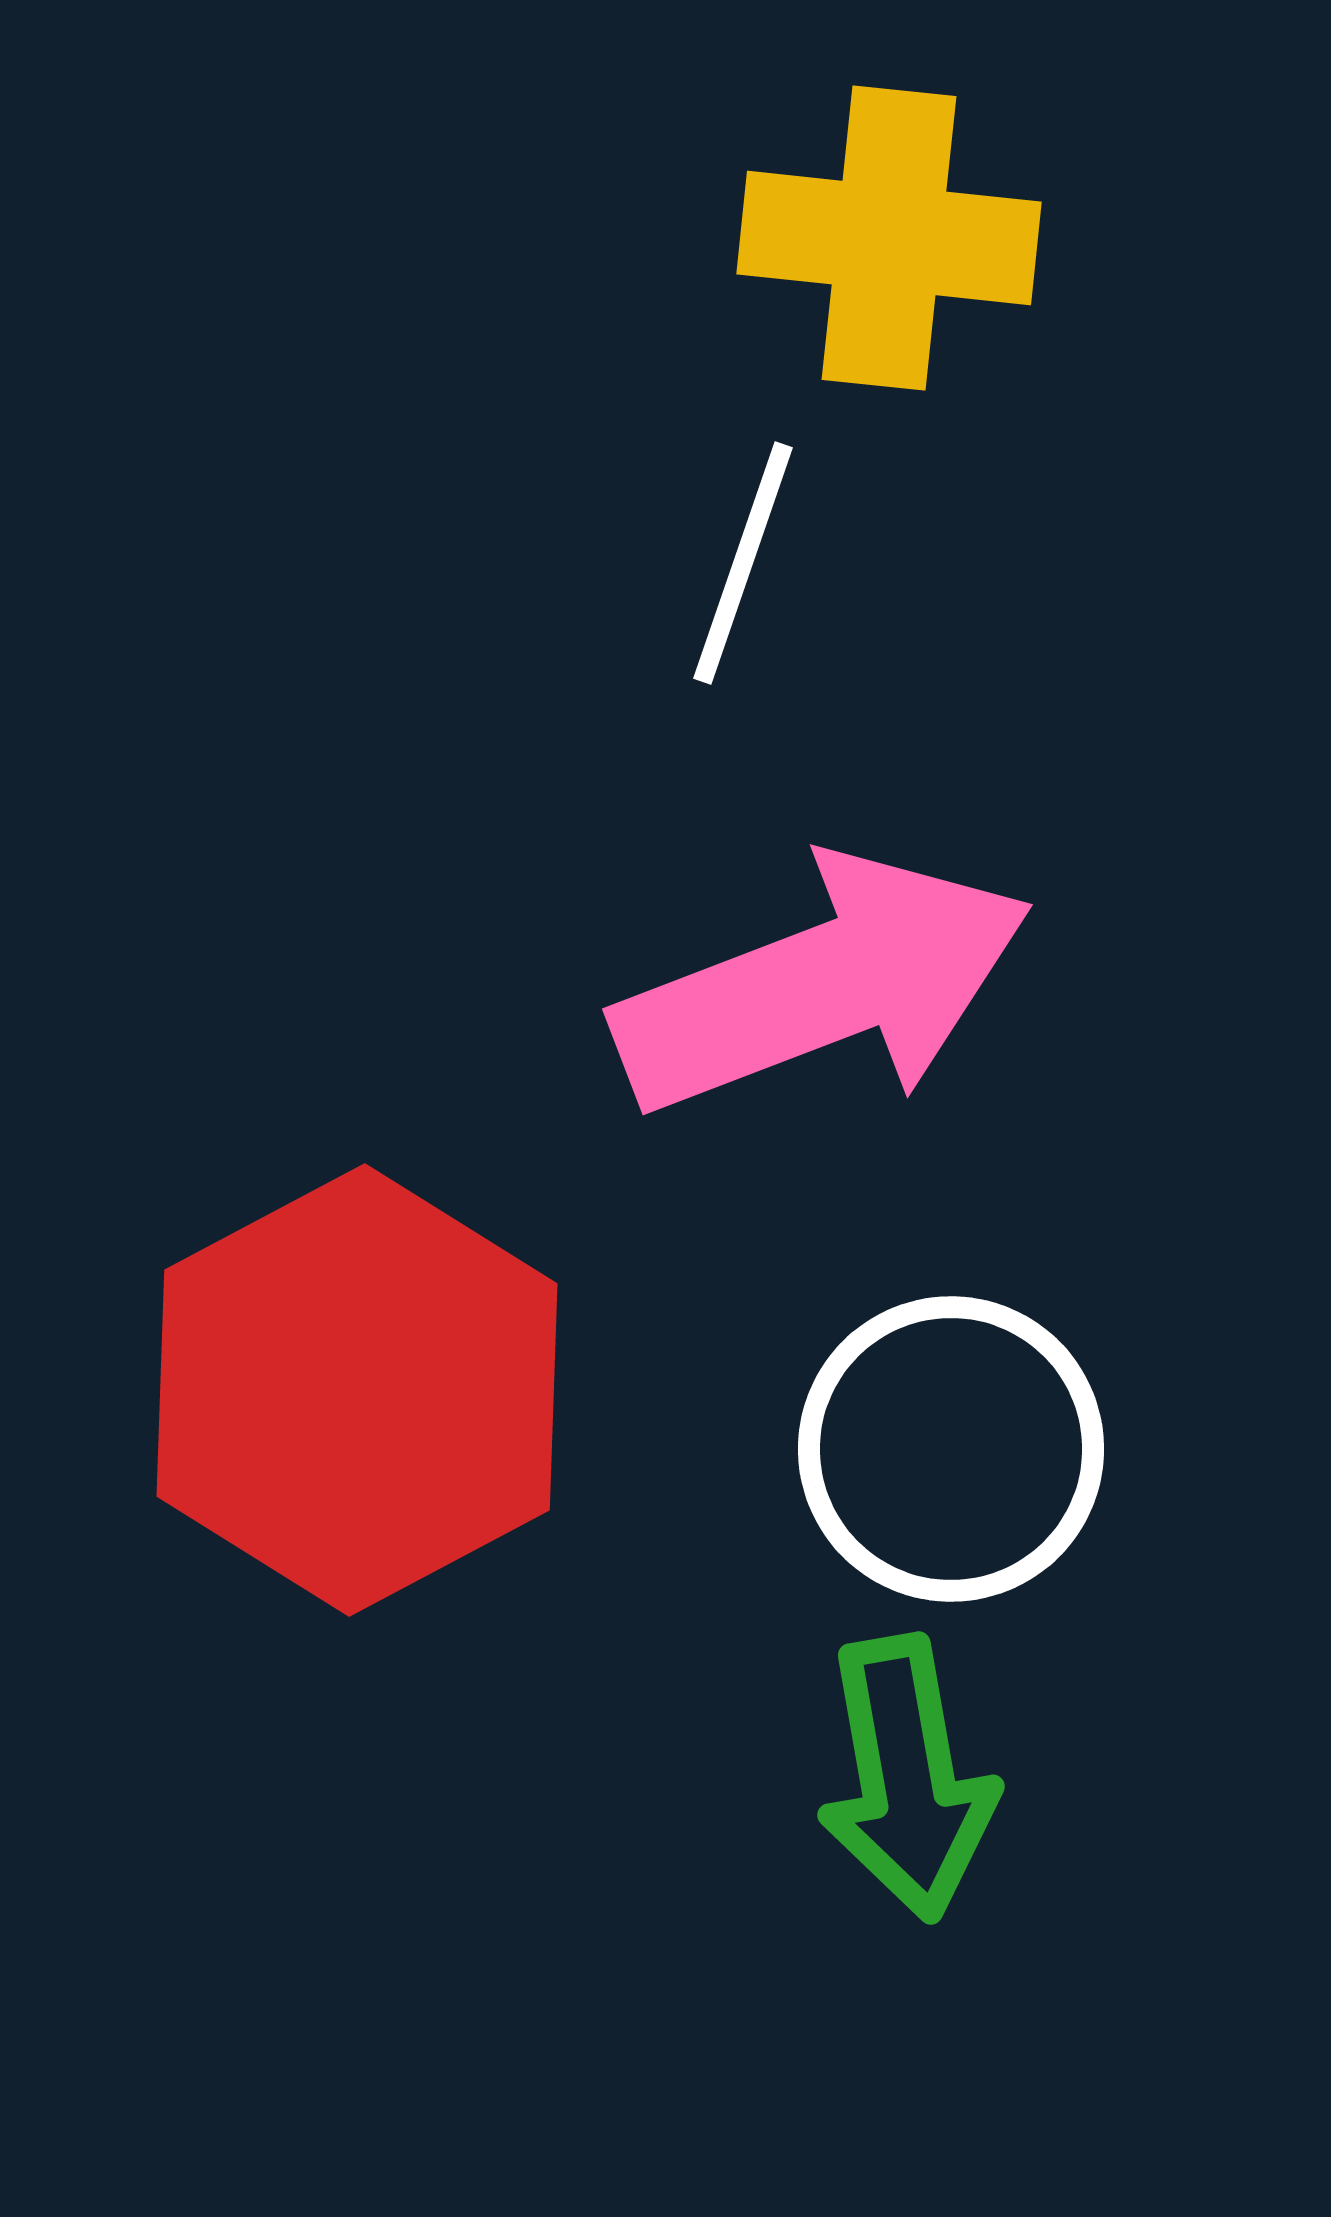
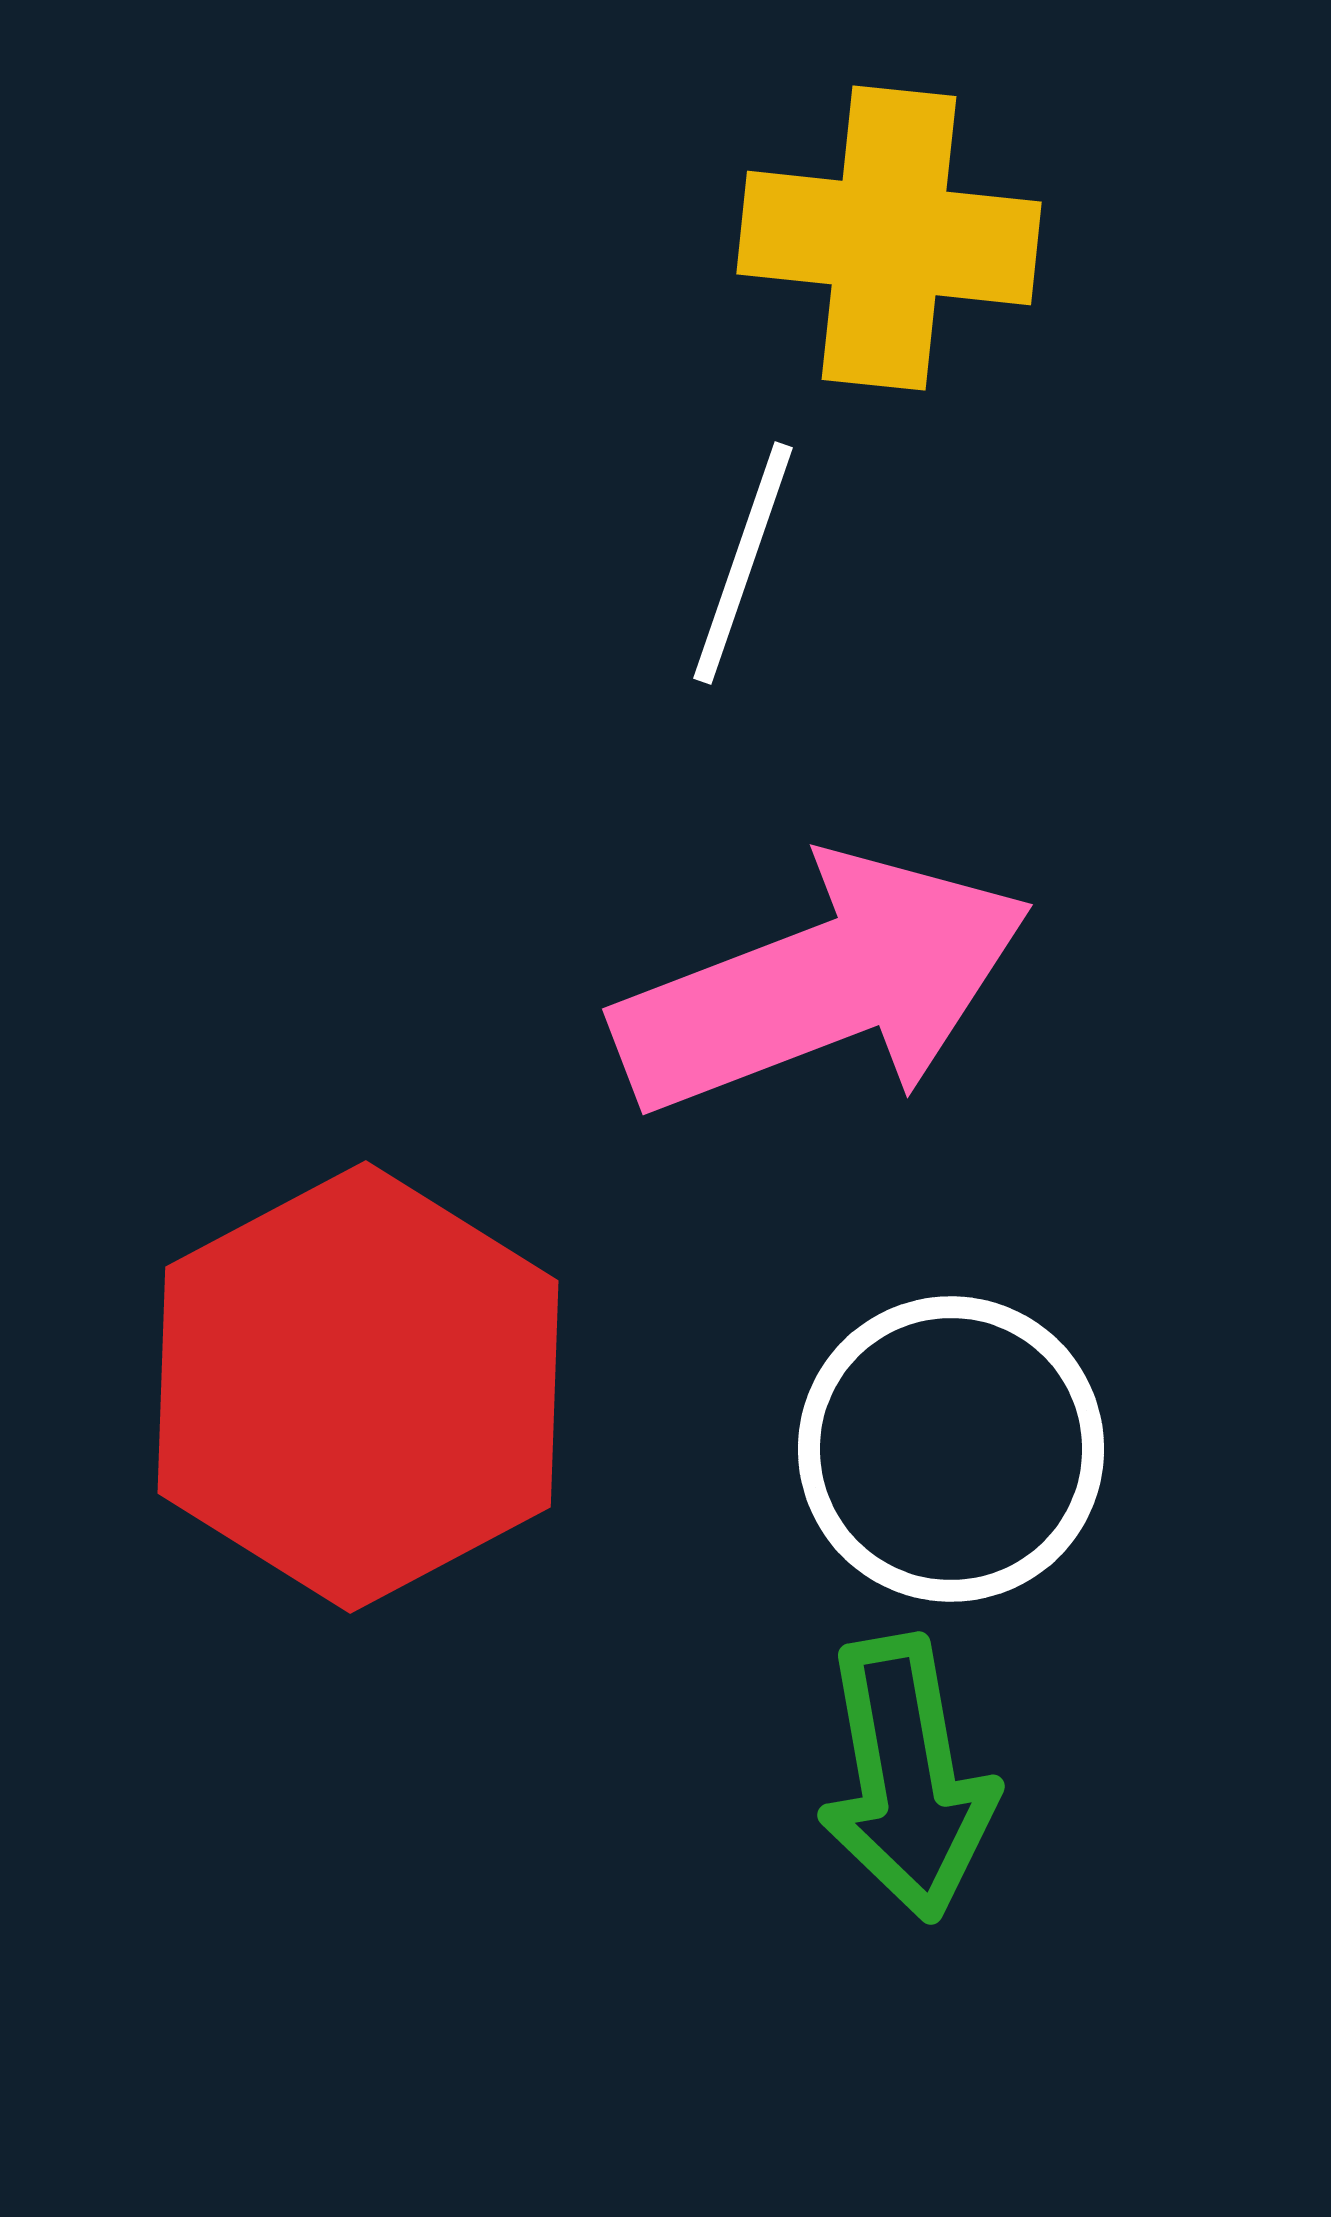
red hexagon: moved 1 px right, 3 px up
